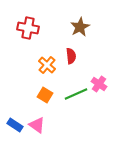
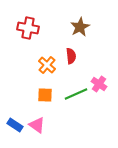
orange square: rotated 28 degrees counterclockwise
